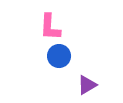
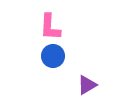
blue circle: moved 6 px left
